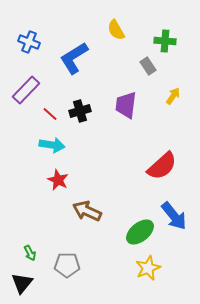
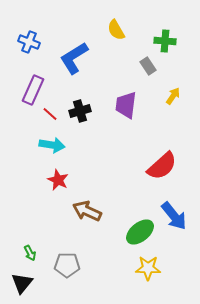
purple rectangle: moved 7 px right; rotated 20 degrees counterclockwise
yellow star: rotated 25 degrees clockwise
